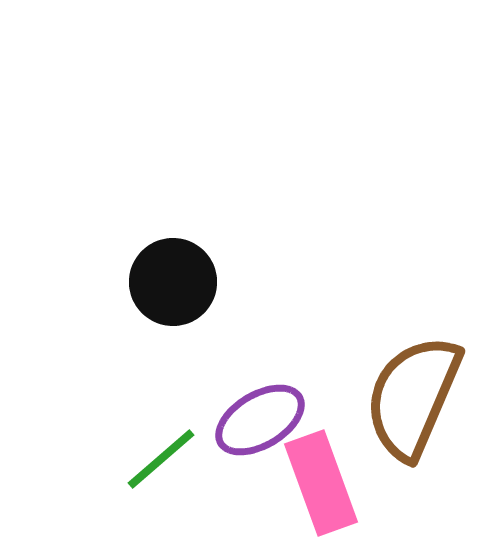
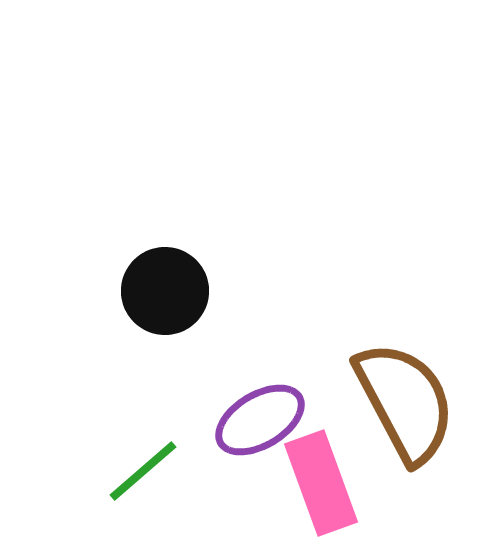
black circle: moved 8 px left, 9 px down
brown semicircle: moved 8 px left, 5 px down; rotated 129 degrees clockwise
green line: moved 18 px left, 12 px down
